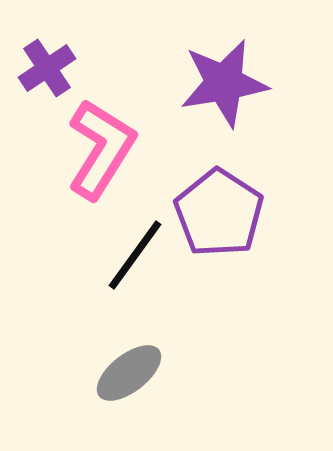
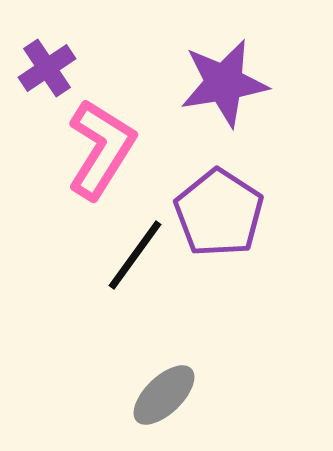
gray ellipse: moved 35 px right, 22 px down; rotated 6 degrees counterclockwise
